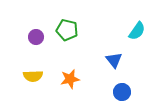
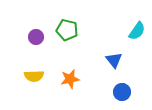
yellow semicircle: moved 1 px right
